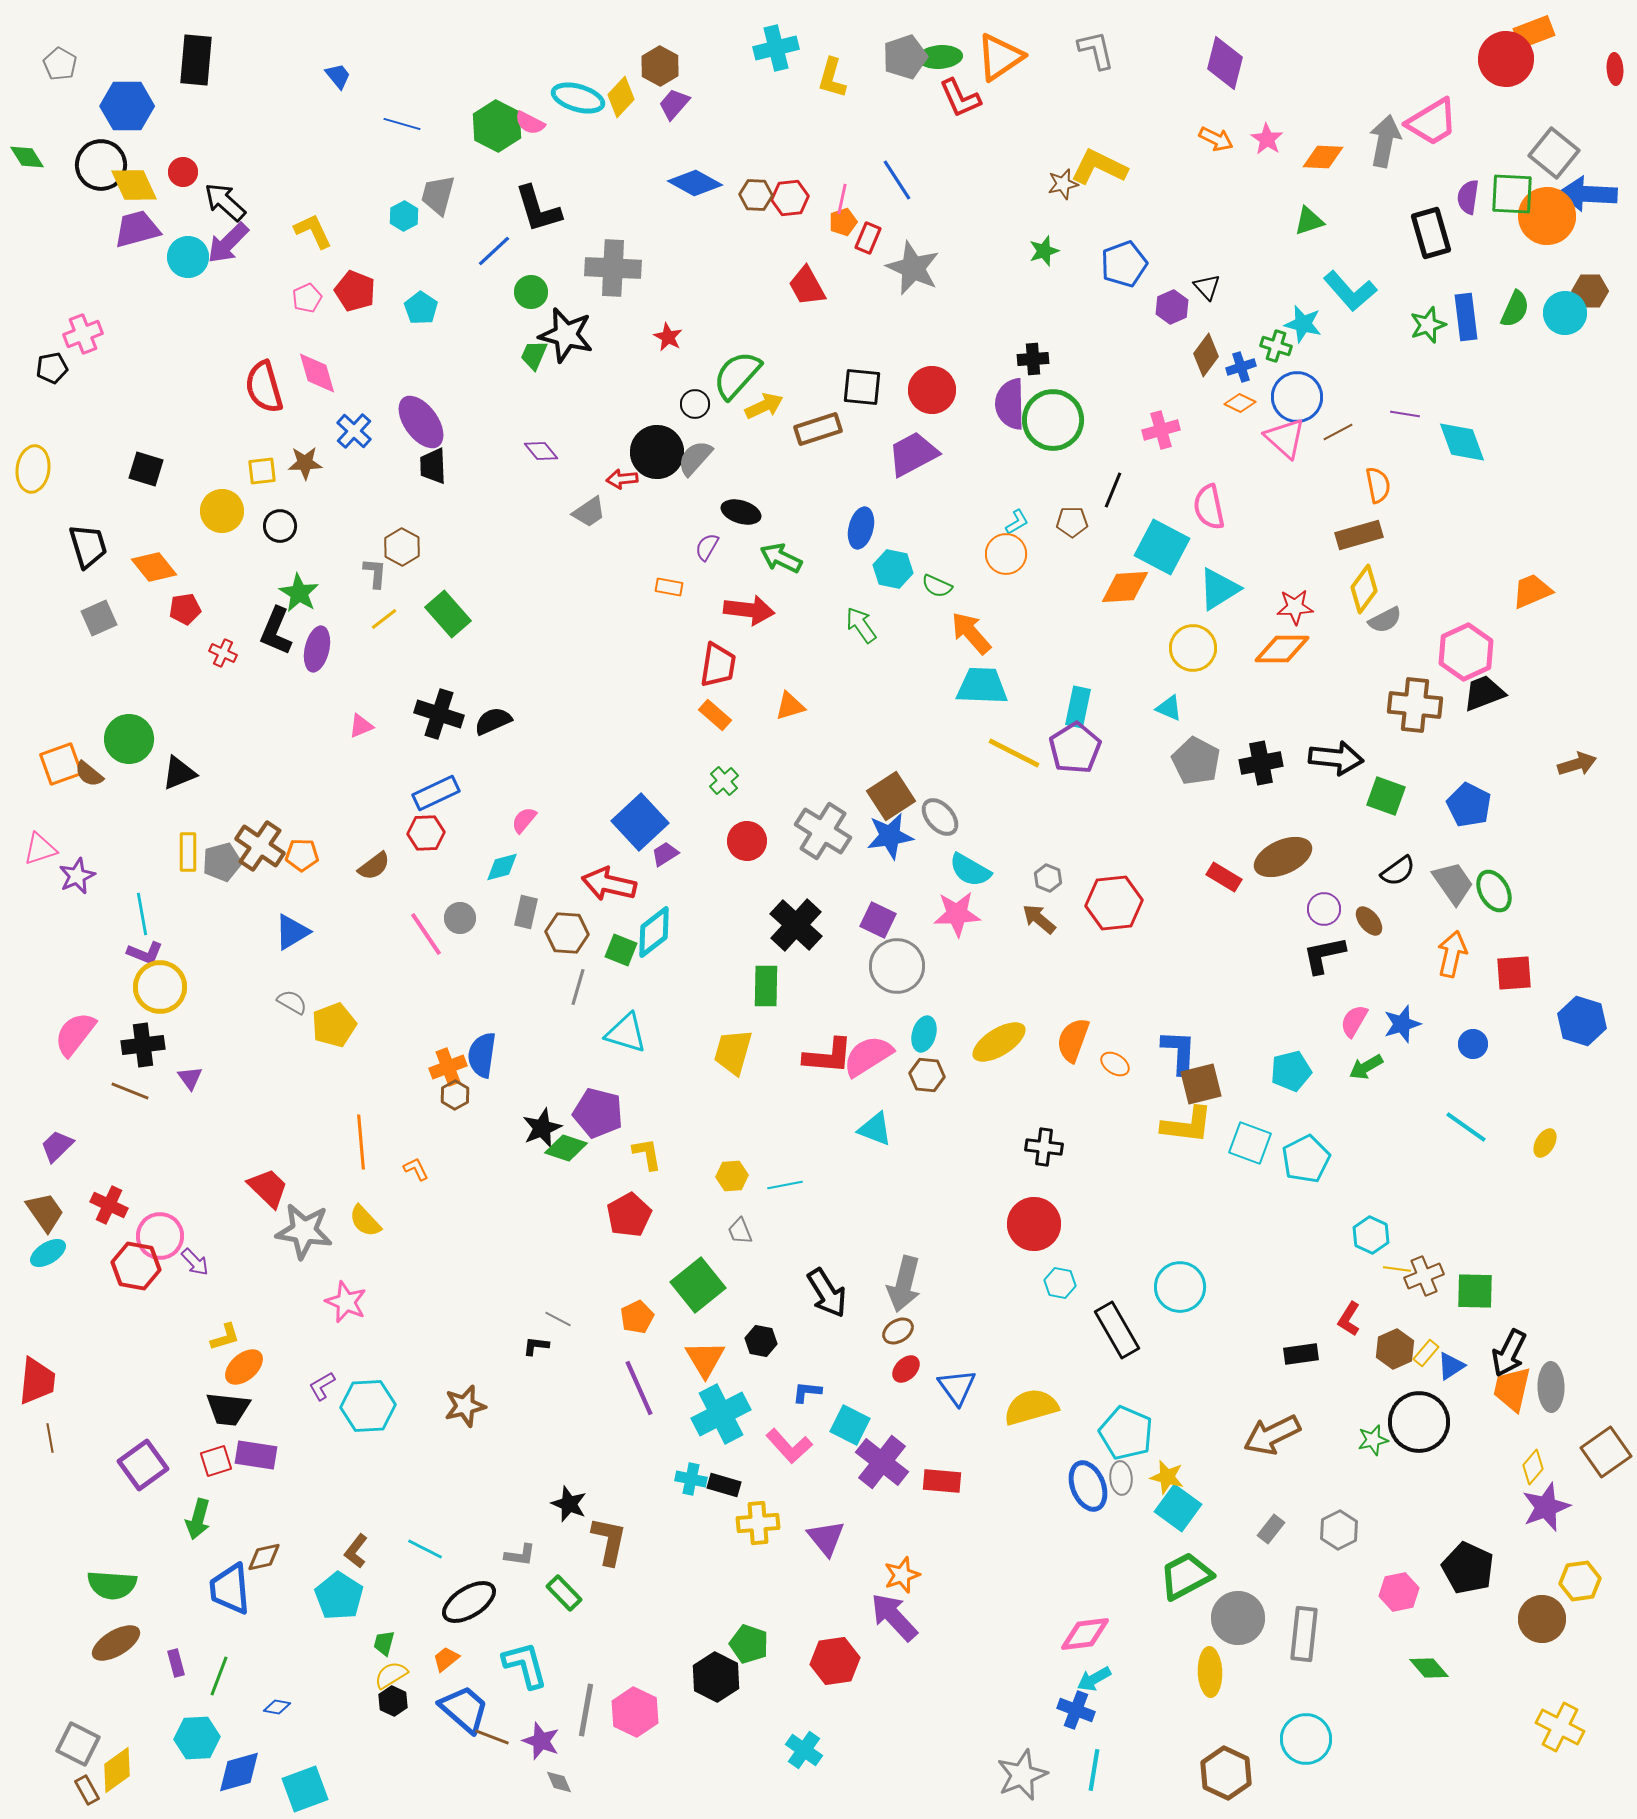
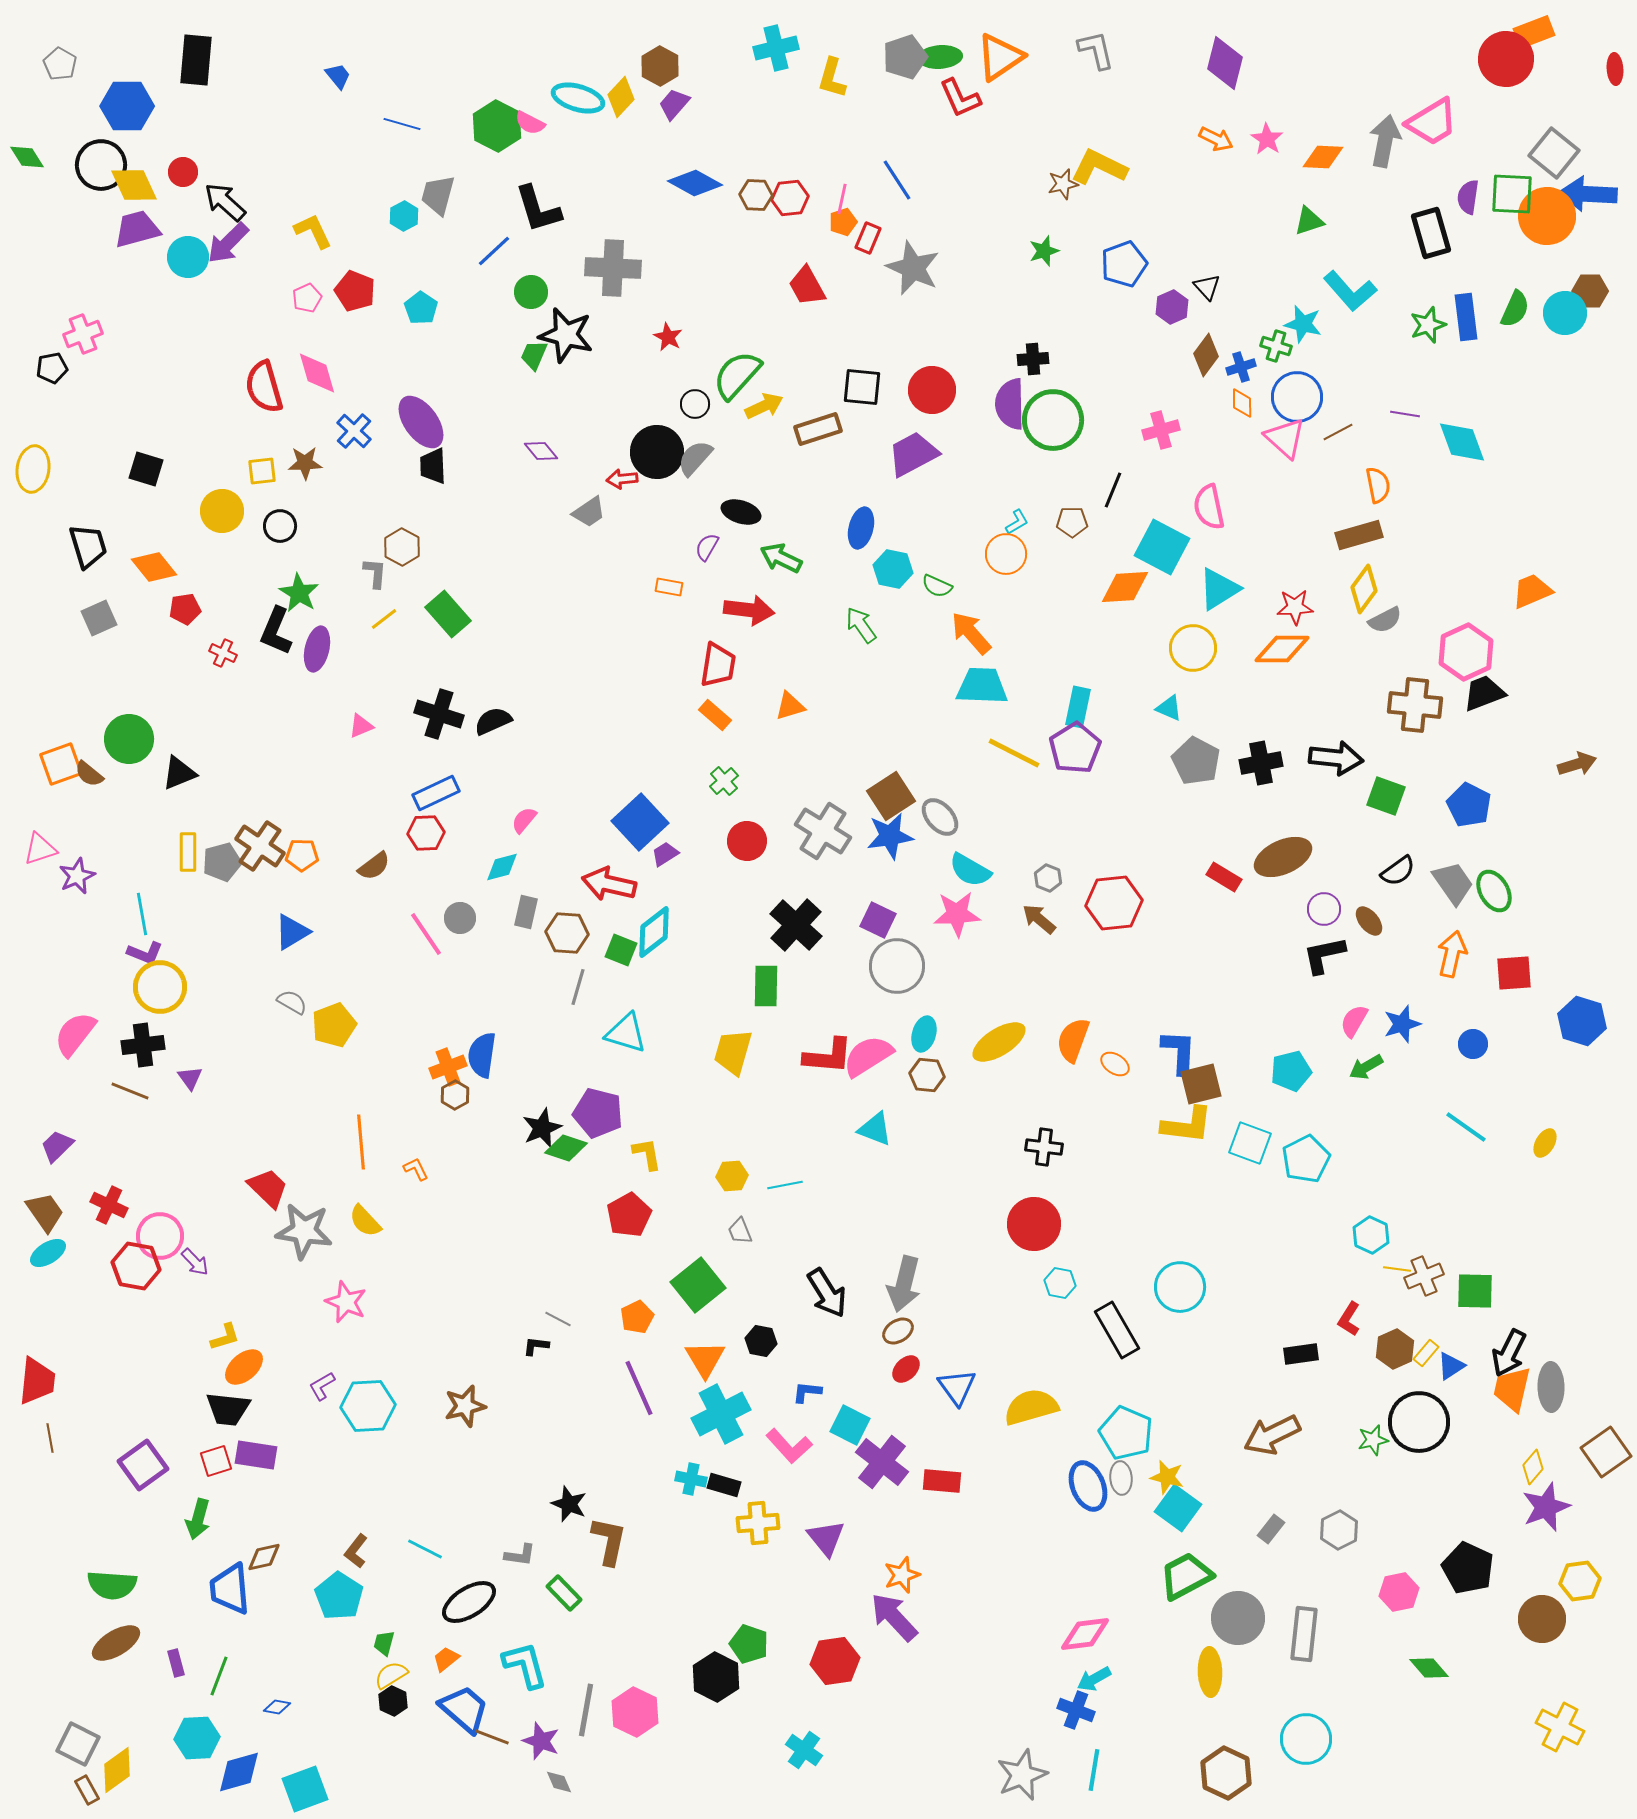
orange diamond at (1240, 403): moved 2 px right; rotated 64 degrees clockwise
